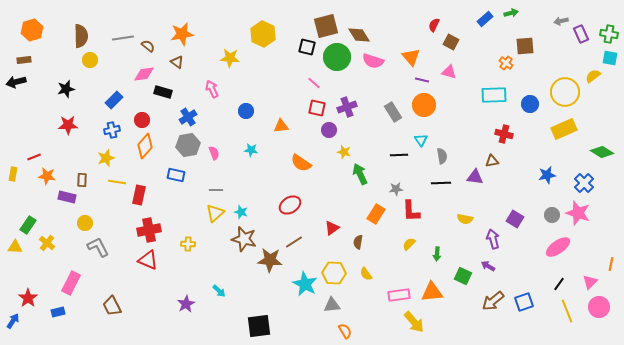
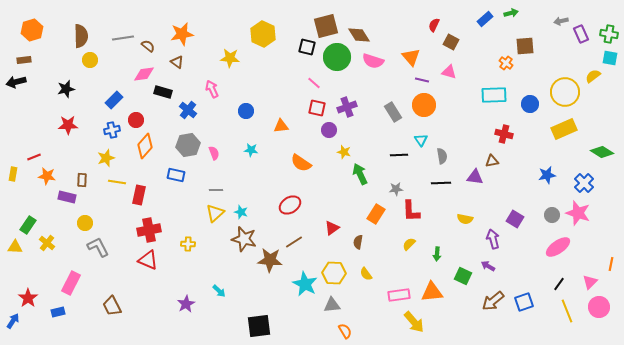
blue cross at (188, 117): moved 7 px up; rotated 18 degrees counterclockwise
red circle at (142, 120): moved 6 px left
